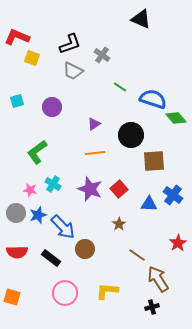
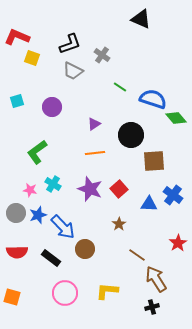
brown arrow: moved 2 px left
